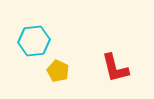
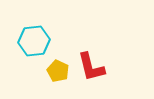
red L-shape: moved 24 px left, 1 px up
